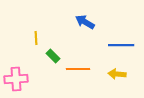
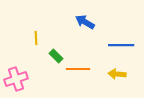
green rectangle: moved 3 px right
pink cross: rotated 15 degrees counterclockwise
